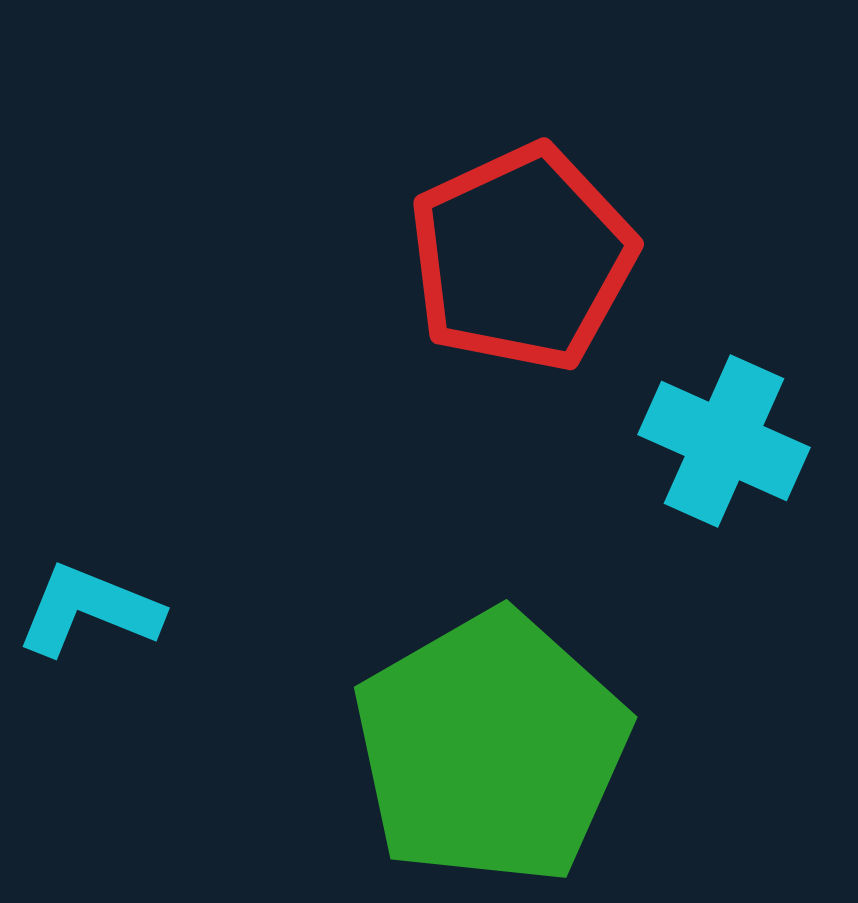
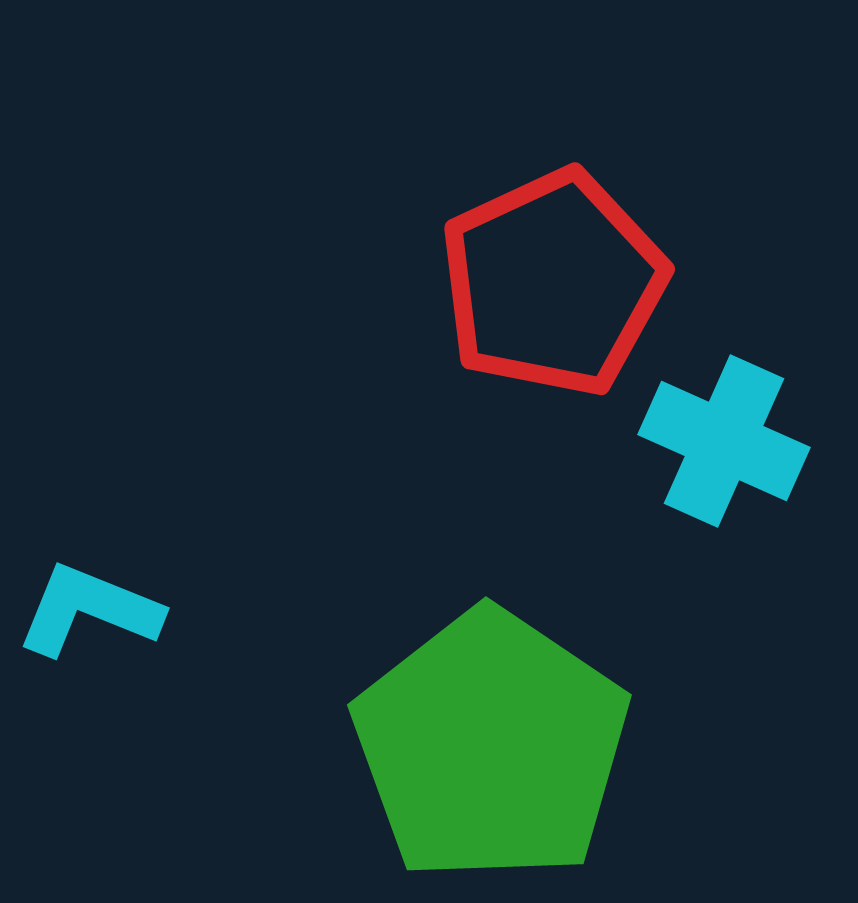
red pentagon: moved 31 px right, 25 px down
green pentagon: moved 2 px up; rotated 8 degrees counterclockwise
